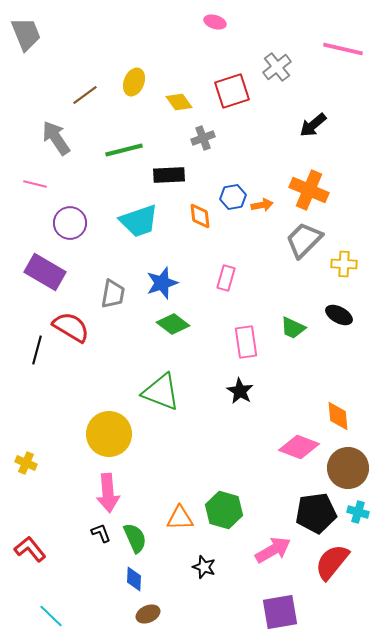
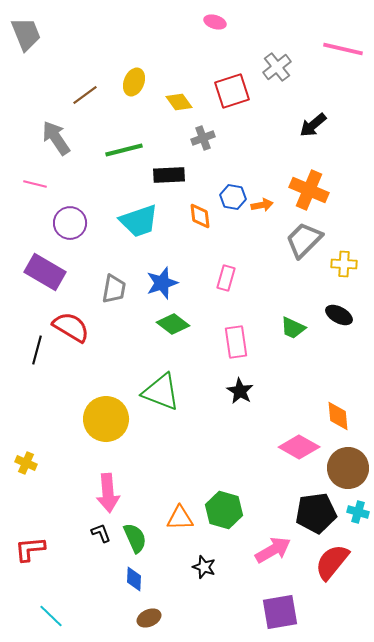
blue hexagon at (233, 197): rotated 20 degrees clockwise
gray trapezoid at (113, 294): moved 1 px right, 5 px up
pink rectangle at (246, 342): moved 10 px left
yellow circle at (109, 434): moved 3 px left, 15 px up
pink diamond at (299, 447): rotated 9 degrees clockwise
red L-shape at (30, 549): rotated 56 degrees counterclockwise
brown ellipse at (148, 614): moved 1 px right, 4 px down
